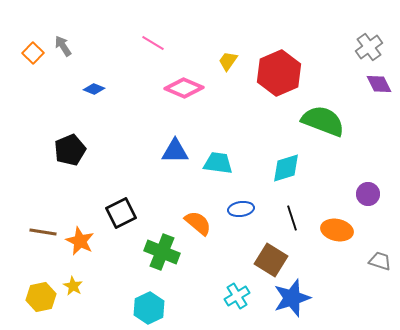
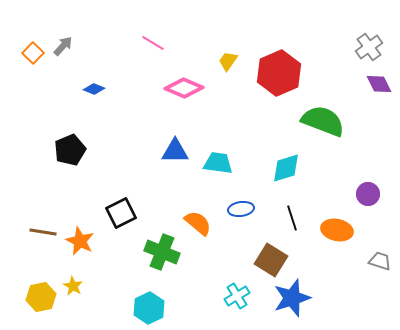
gray arrow: rotated 75 degrees clockwise
